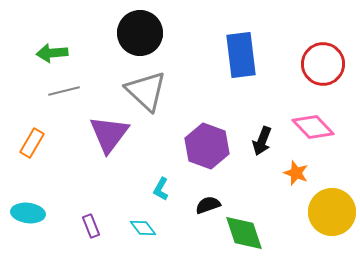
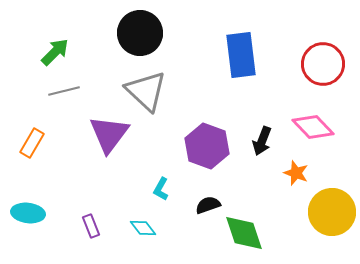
green arrow: moved 3 px right, 1 px up; rotated 140 degrees clockwise
